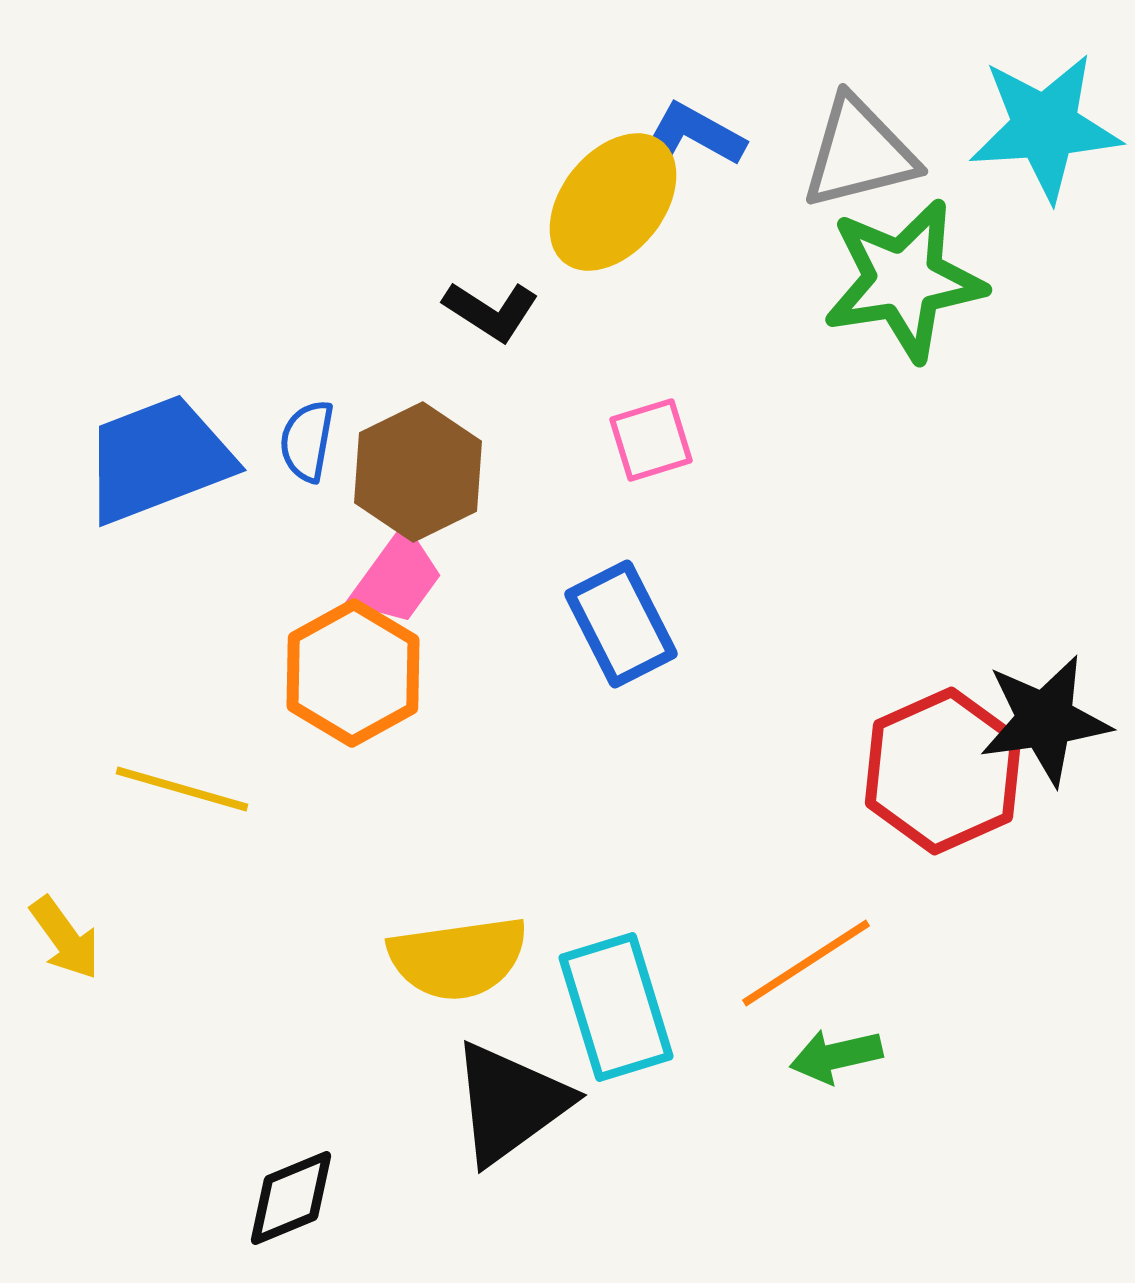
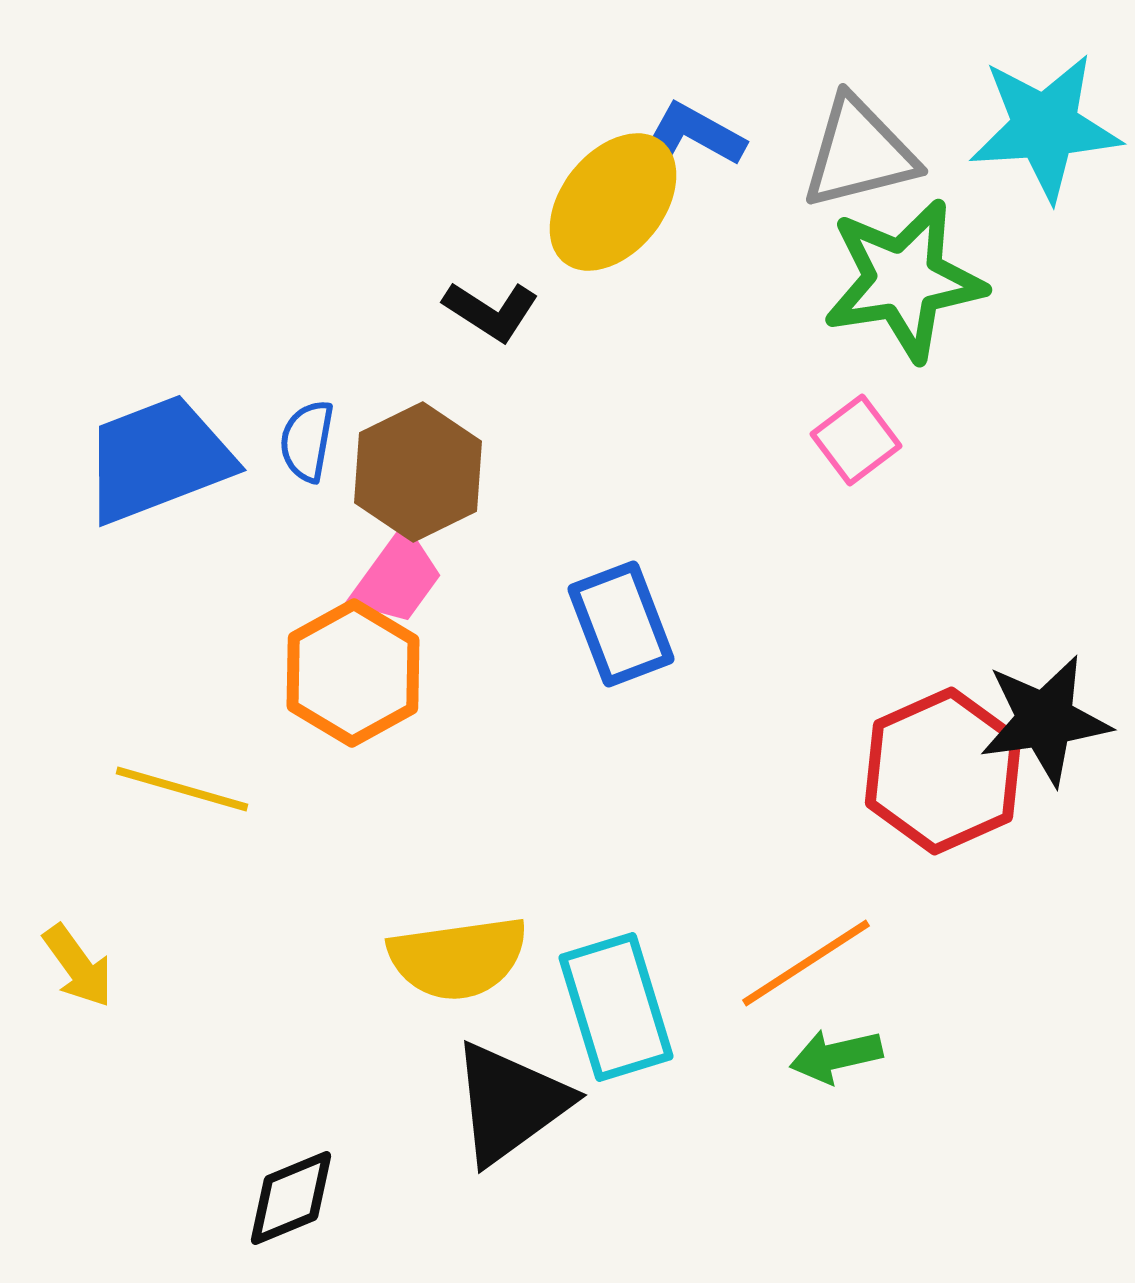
pink square: moved 205 px right; rotated 20 degrees counterclockwise
blue rectangle: rotated 6 degrees clockwise
yellow arrow: moved 13 px right, 28 px down
